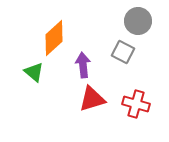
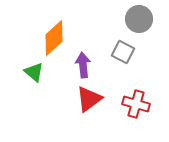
gray circle: moved 1 px right, 2 px up
red triangle: moved 3 px left; rotated 20 degrees counterclockwise
